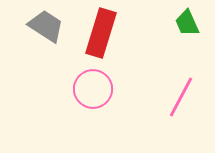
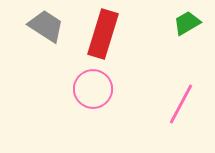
green trapezoid: rotated 84 degrees clockwise
red rectangle: moved 2 px right, 1 px down
pink line: moved 7 px down
